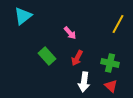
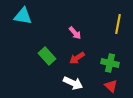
cyan triangle: rotated 48 degrees clockwise
yellow line: rotated 18 degrees counterclockwise
pink arrow: moved 5 px right
red arrow: rotated 28 degrees clockwise
white arrow: moved 11 px left, 1 px down; rotated 72 degrees counterclockwise
